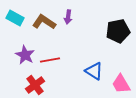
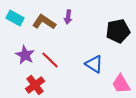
red line: rotated 54 degrees clockwise
blue triangle: moved 7 px up
